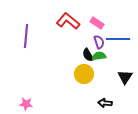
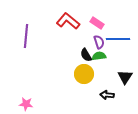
black semicircle: moved 2 px left
black arrow: moved 2 px right, 8 px up
